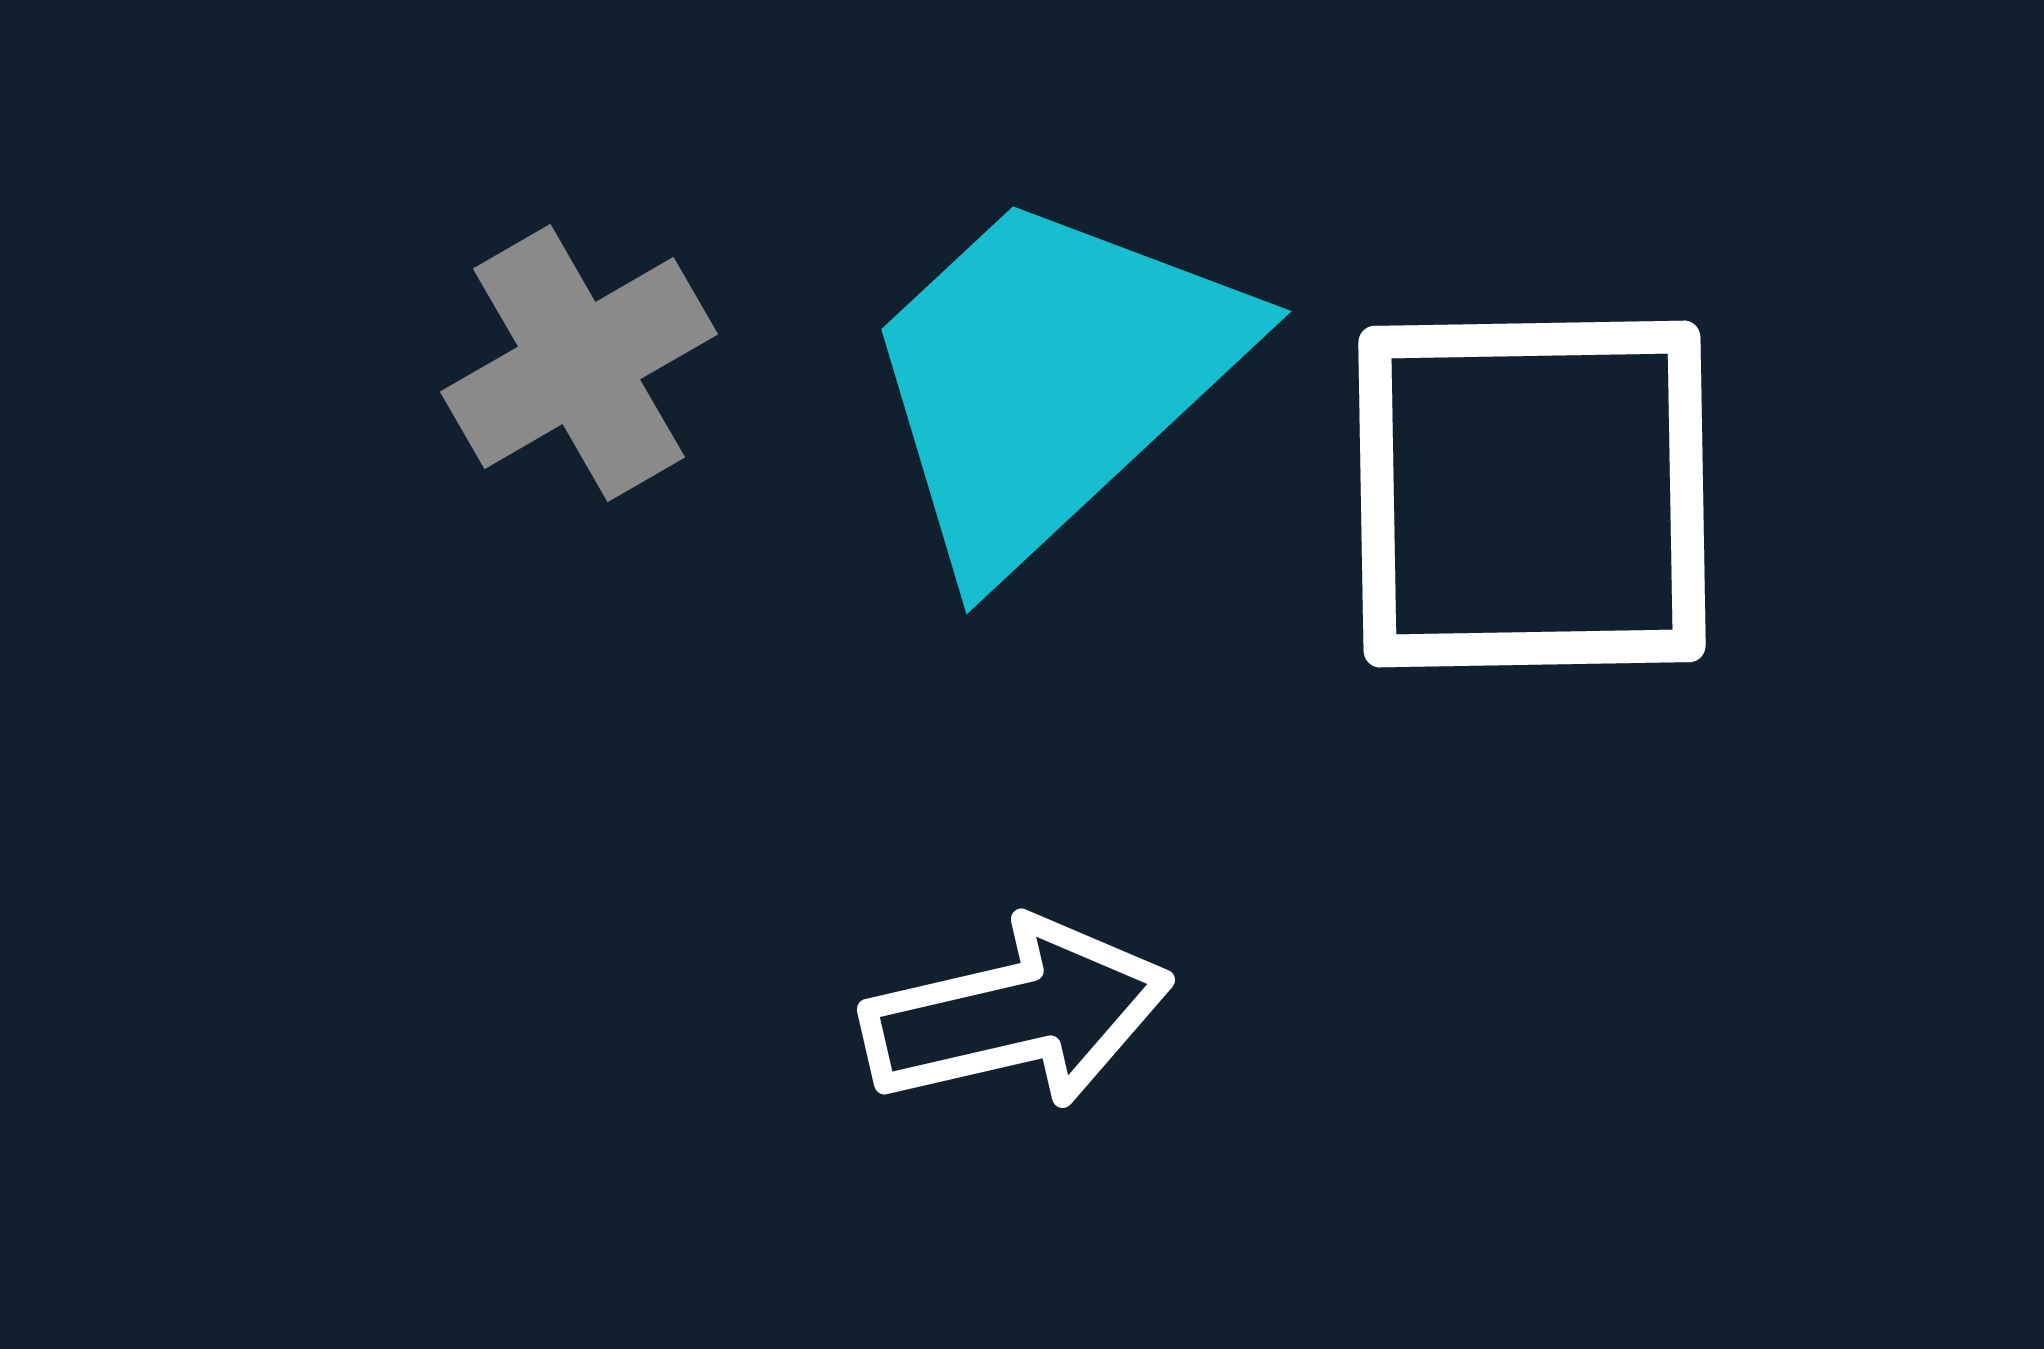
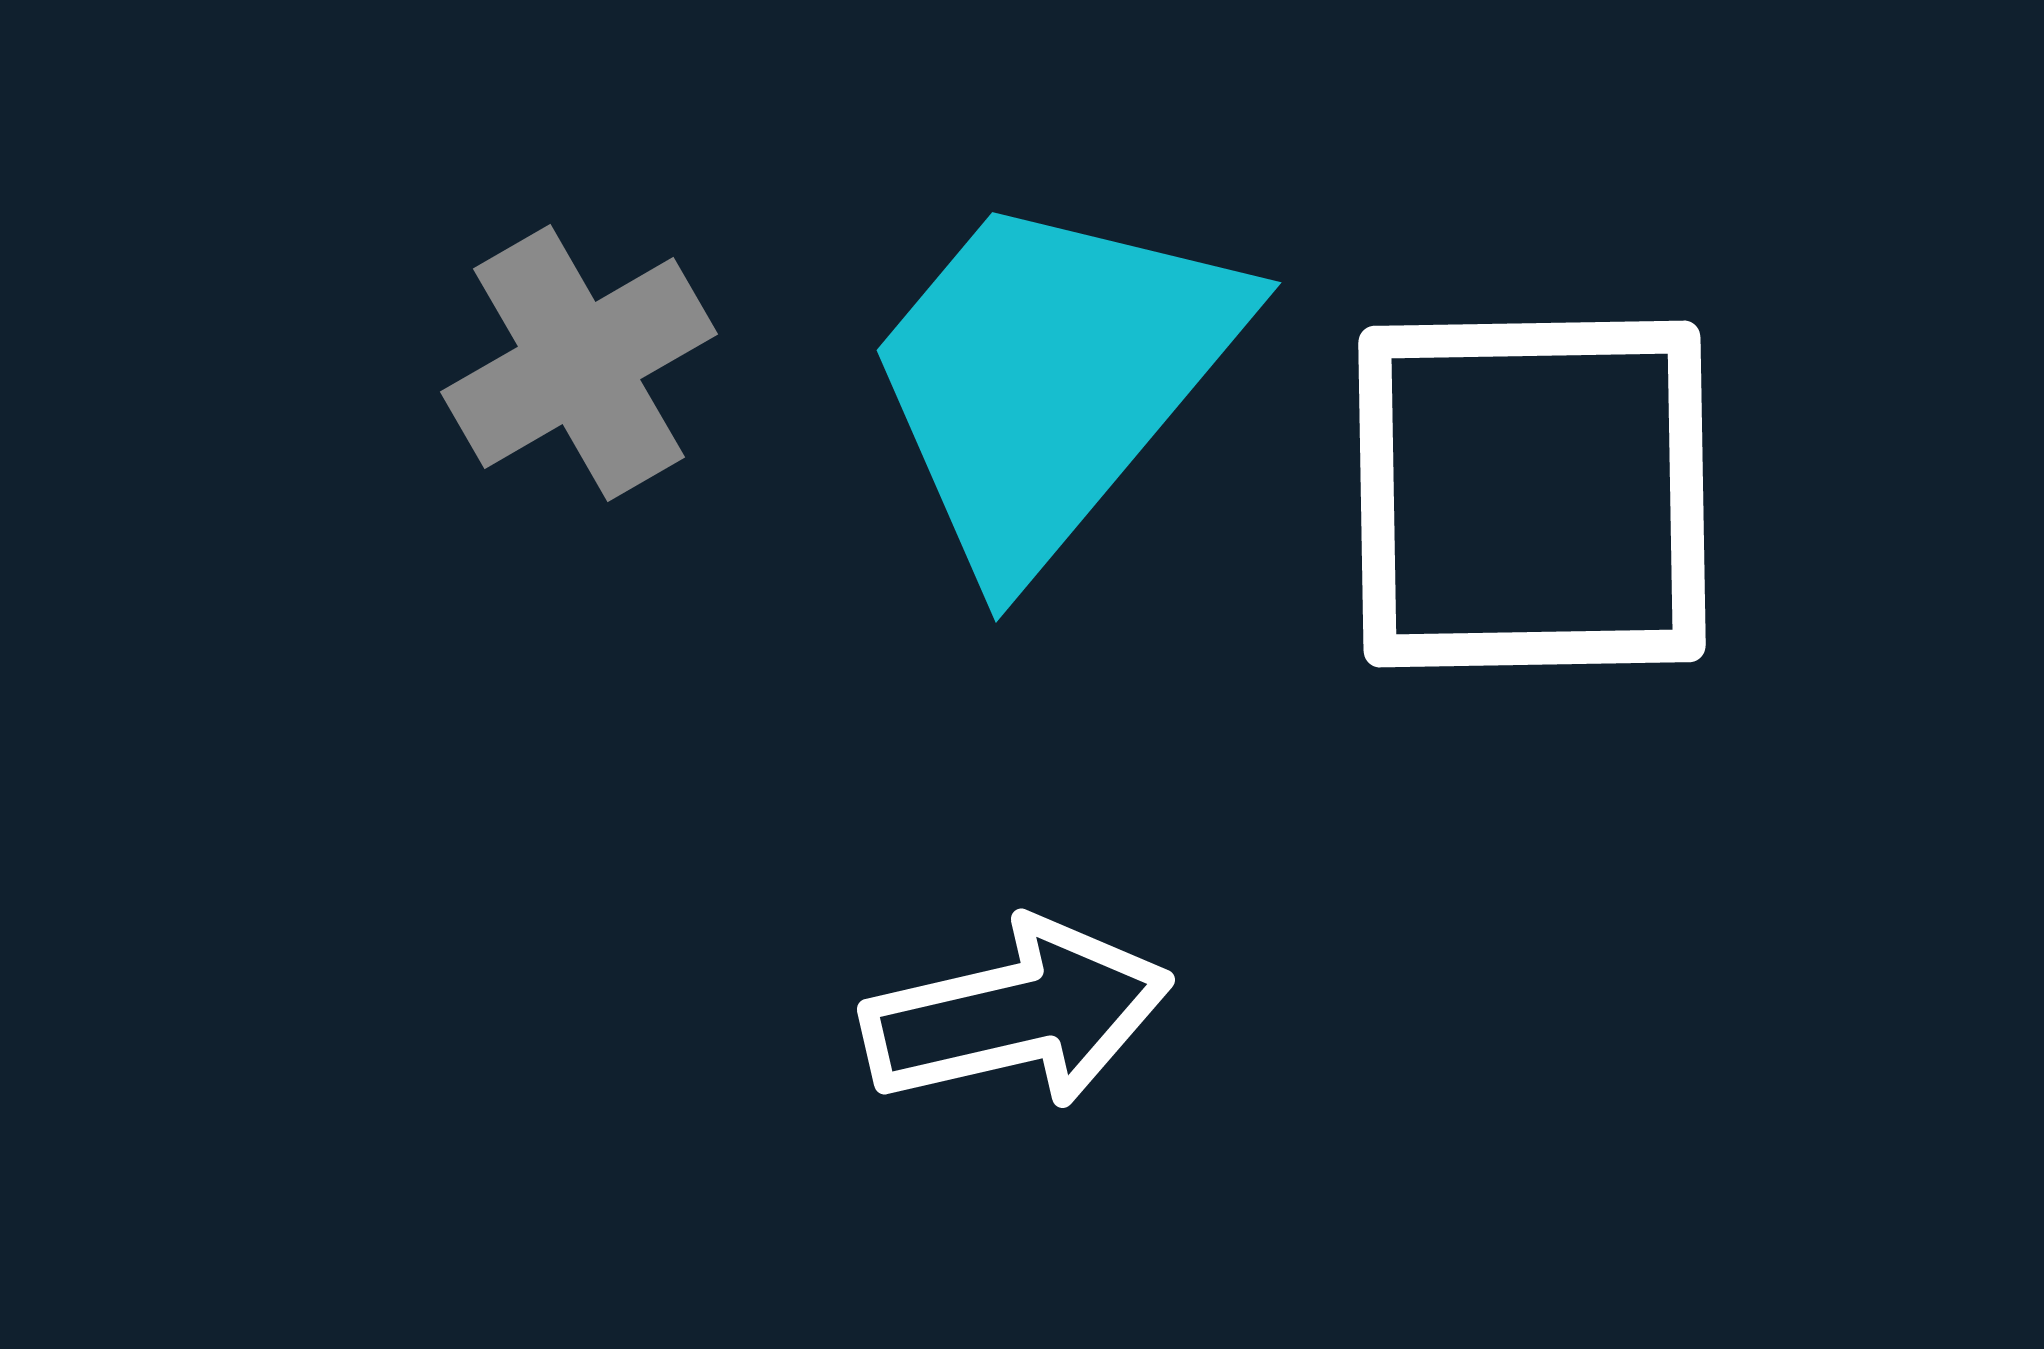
cyan trapezoid: rotated 7 degrees counterclockwise
